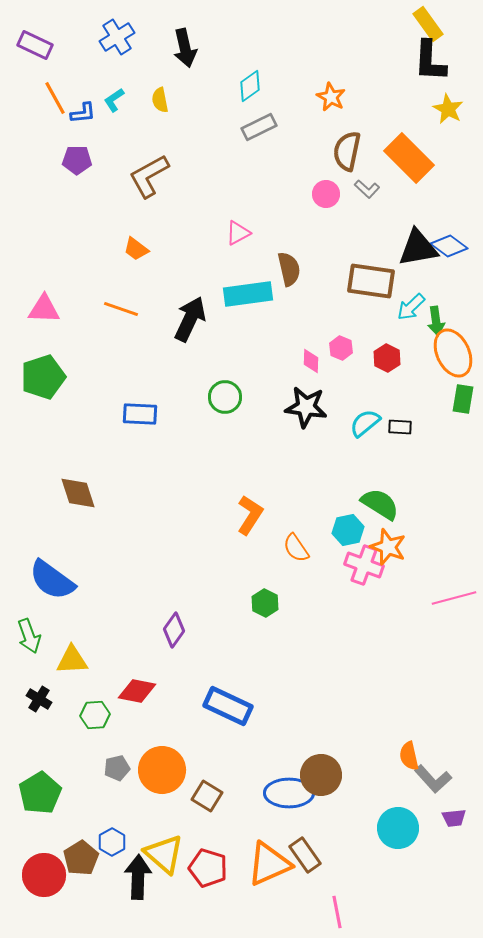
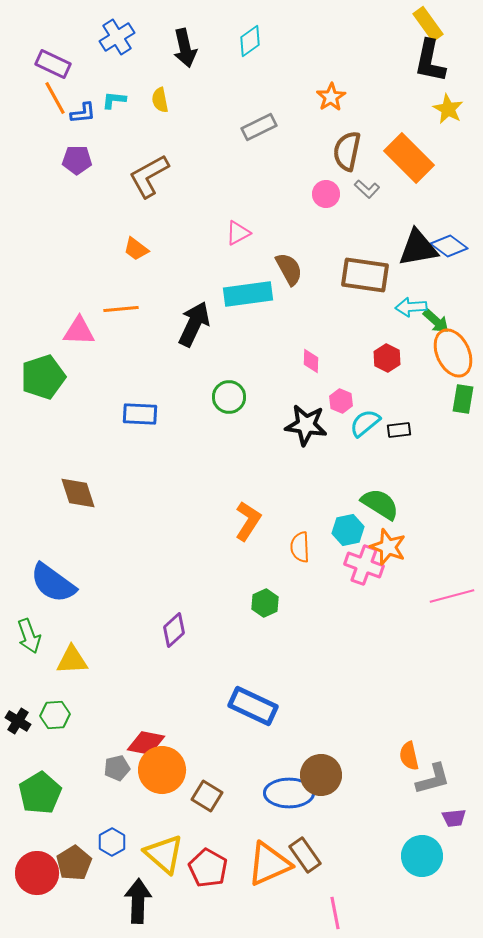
purple rectangle at (35, 45): moved 18 px right, 19 px down
black L-shape at (430, 61): rotated 9 degrees clockwise
cyan diamond at (250, 86): moved 45 px up
orange star at (331, 97): rotated 12 degrees clockwise
cyan L-shape at (114, 100): rotated 40 degrees clockwise
brown semicircle at (289, 269): rotated 16 degrees counterclockwise
brown rectangle at (371, 281): moved 6 px left, 6 px up
cyan arrow at (411, 307): rotated 40 degrees clockwise
pink triangle at (44, 309): moved 35 px right, 22 px down
orange line at (121, 309): rotated 24 degrees counterclockwise
black arrow at (190, 319): moved 4 px right, 5 px down
green arrow at (436, 321): rotated 40 degrees counterclockwise
pink hexagon at (341, 348): moved 53 px down
green circle at (225, 397): moved 4 px right
black star at (306, 407): moved 18 px down
black rectangle at (400, 427): moved 1 px left, 3 px down; rotated 10 degrees counterclockwise
orange L-shape at (250, 515): moved 2 px left, 6 px down
orange semicircle at (296, 548): moved 4 px right, 1 px up; rotated 32 degrees clockwise
blue semicircle at (52, 580): moved 1 px right, 3 px down
pink line at (454, 598): moved 2 px left, 2 px up
green hexagon at (265, 603): rotated 8 degrees clockwise
purple diamond at (174, 630): rotated 12 degrees clockwise
red diamond at (137, 691): moved 9 px right, 52 px down
black cross at (39, 699): moved 21 px left, 22 px down
blue rectangle at (228, 706): moved 25 px right
green hexagon at (95, 715): moved 40 px left
gray L-shape at (433, 779): rotated 63 degrees counterclockwise
cyan circle at (398, 828): moved 24 px right, 28 px down
brown pentagon at (81, 858): moved 7 px left, 5 px down
red pentagon at (208, 868): rotated 12 degrees clockwise
red circle at (44, 875): moved 7 px left, 2 px up
black arrow at (138, 877): moved 24 px down
pink line at (337, 912): moved 2 px left, 1 px down
